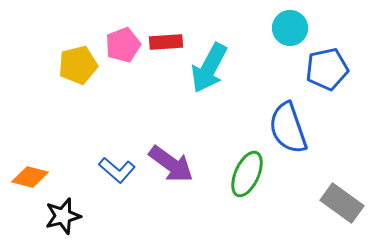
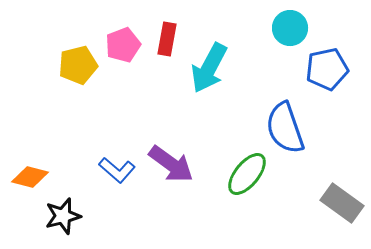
red rectangle: moved 1 px right, 3 px up; rotated 76 degrees counterclockwise
blue semicircle: moved 3 px left
green ellipse: rotated 15 degrees clockwise
